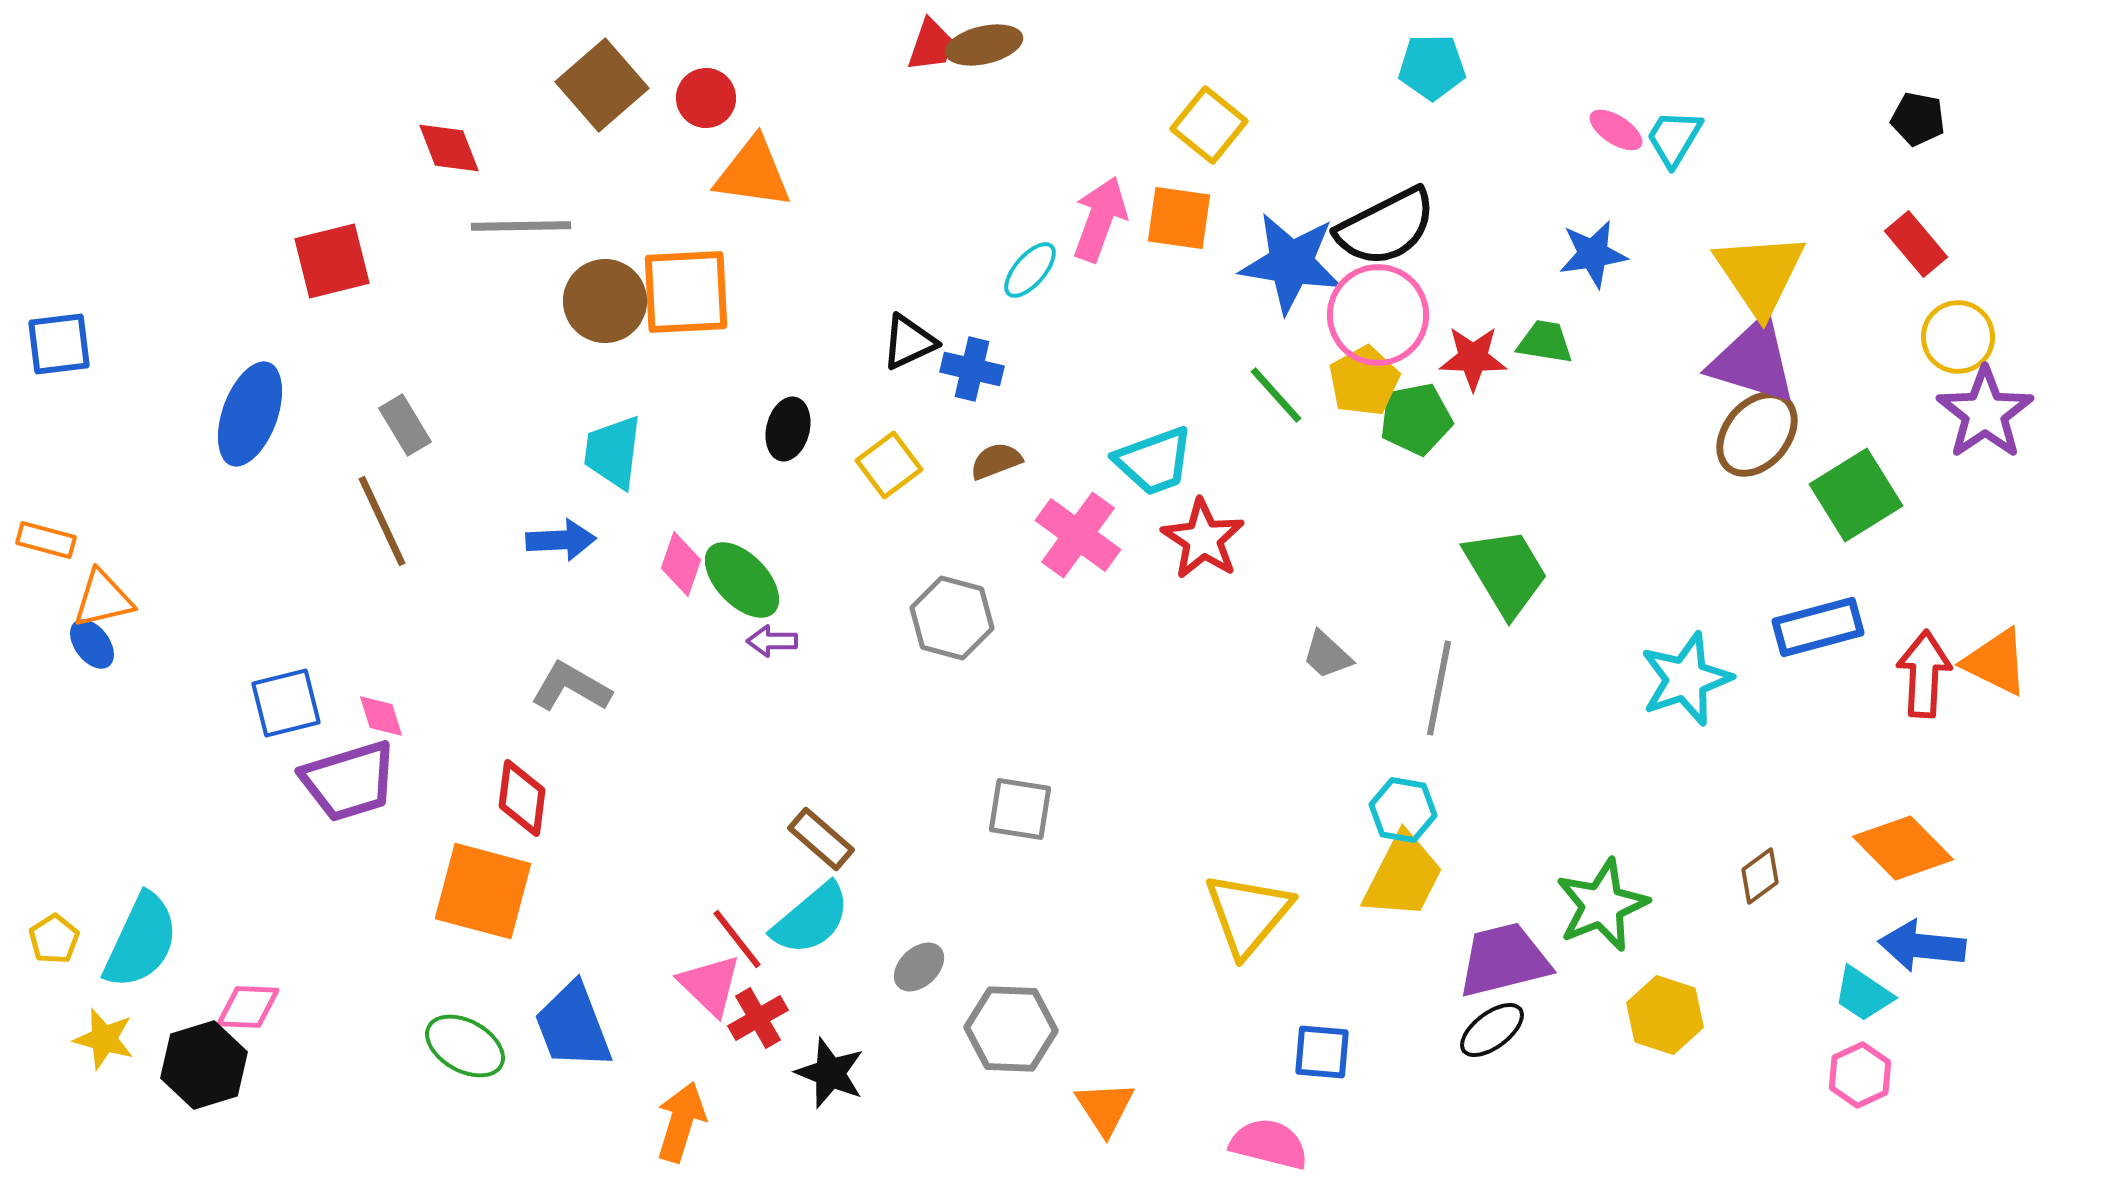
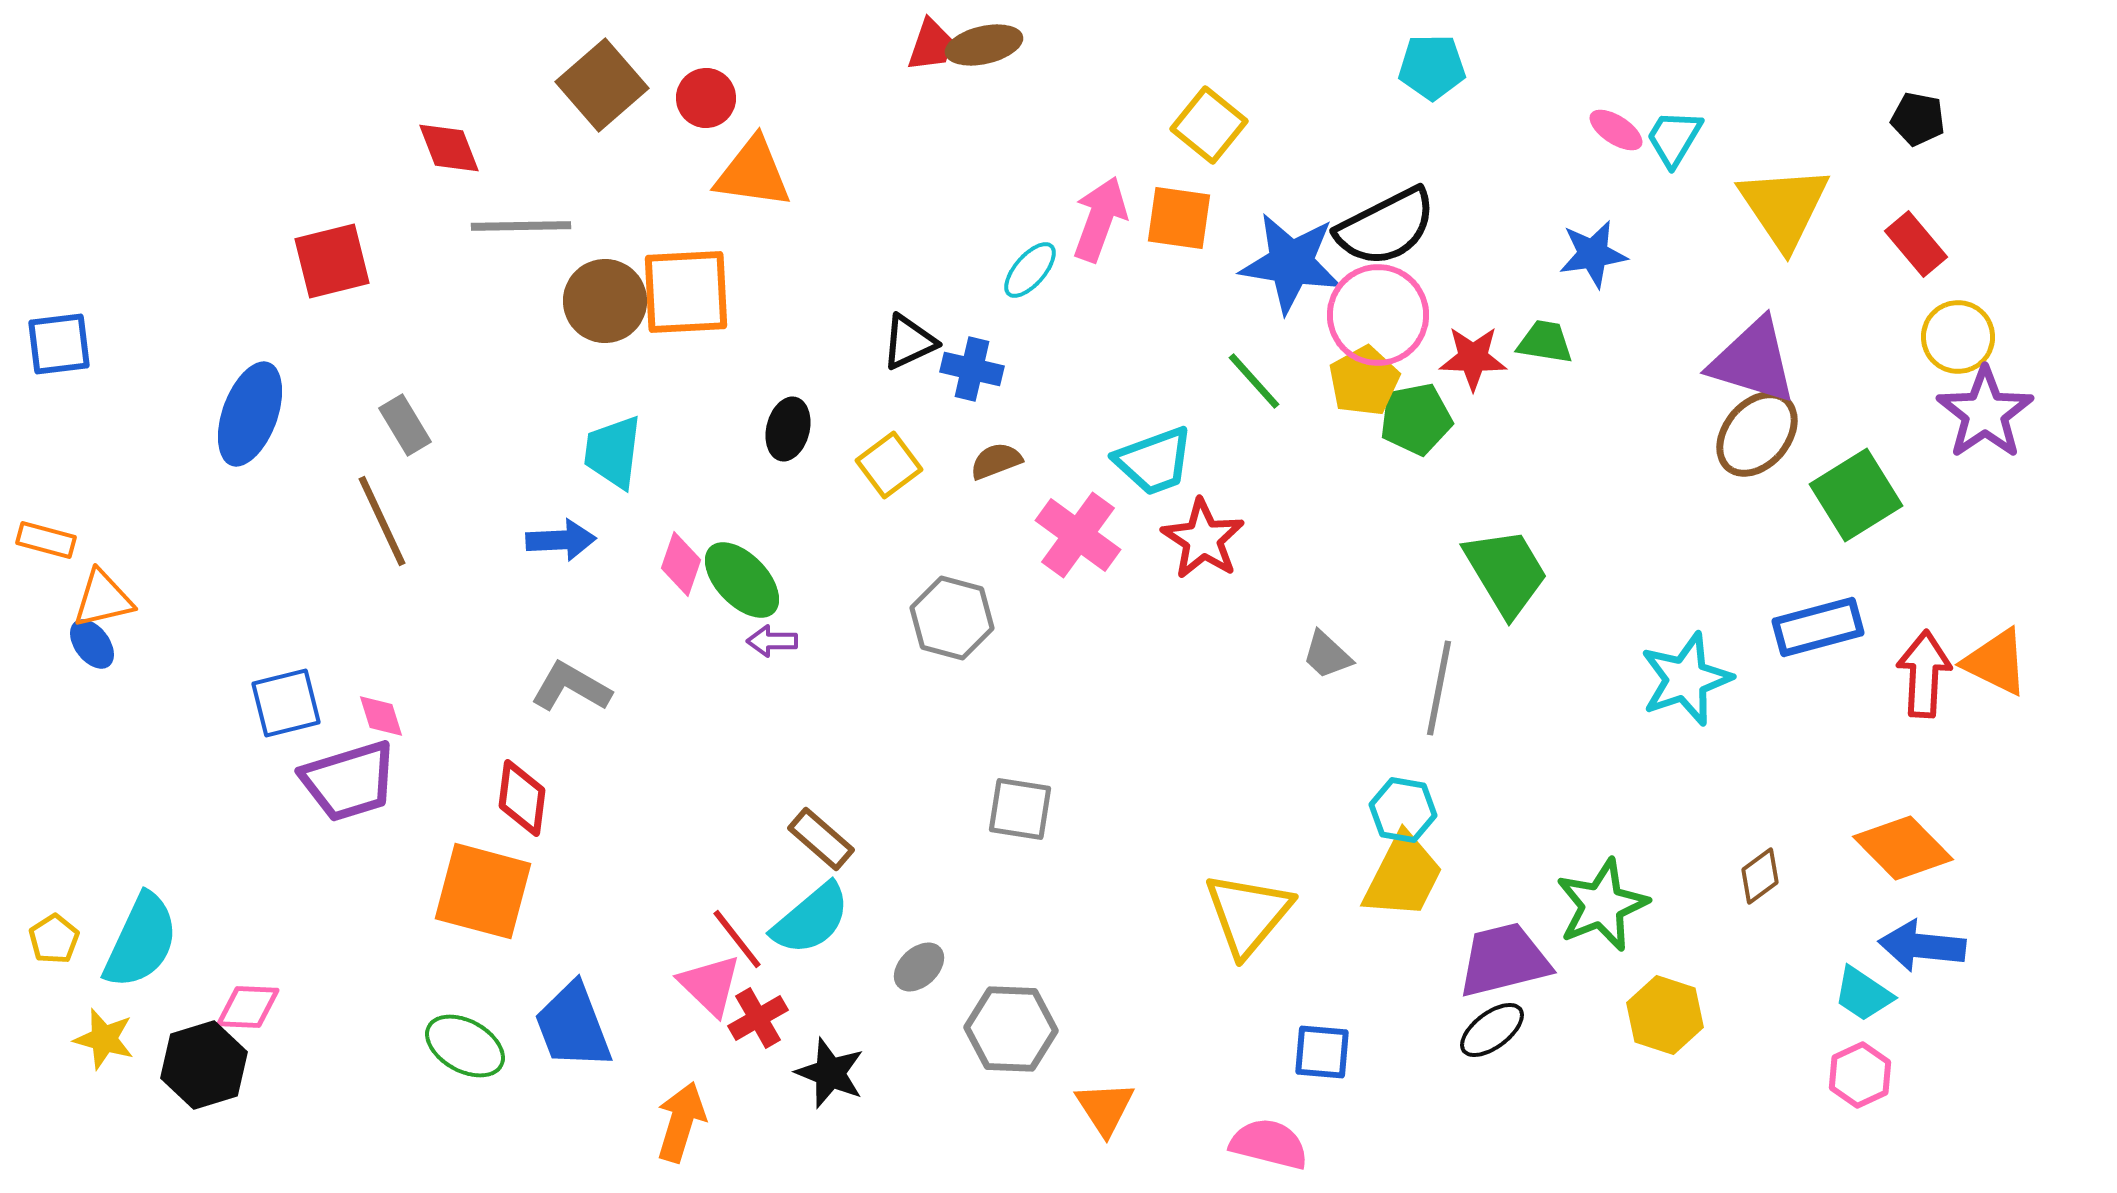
yellow triangle at (1760, 274): moved 24 px right, 67 px up
green line at (1276, 395): moved 22 px left, 14 px up
